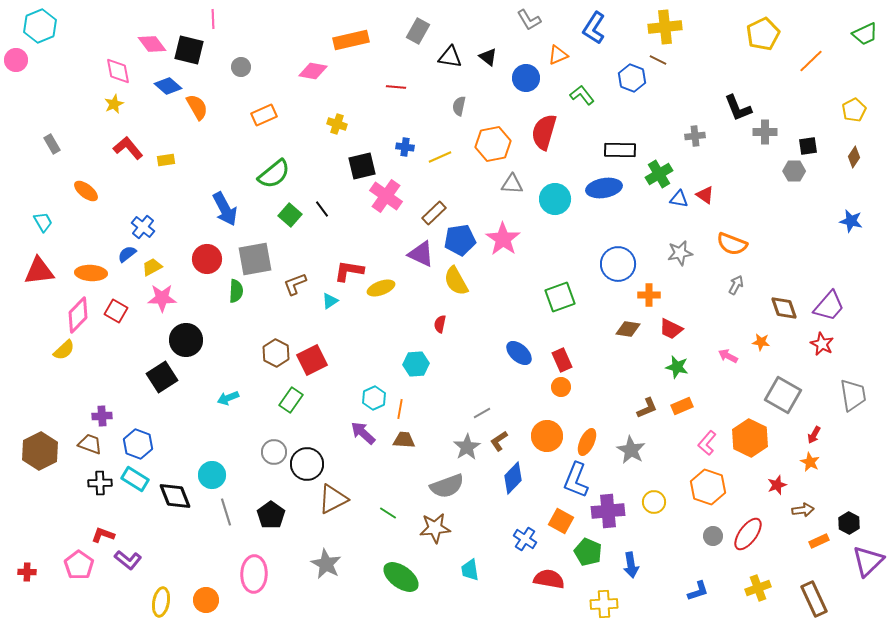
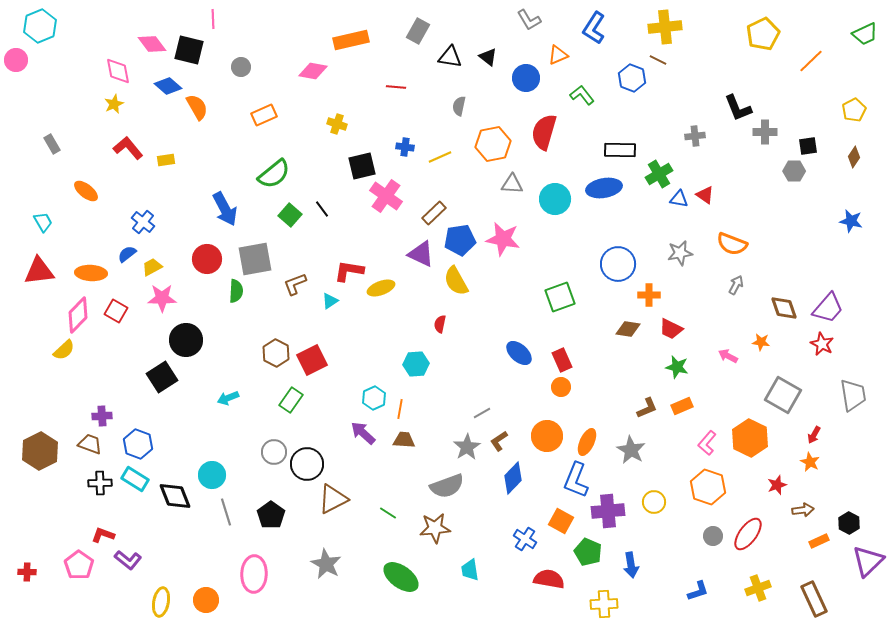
blue cross at (143, 227): moved 5 px up
pink star at (503, 239): rotated 24 degrees counterclockwise
purple trapezoid at (829, 306): moved 1 px left, 2 px down
